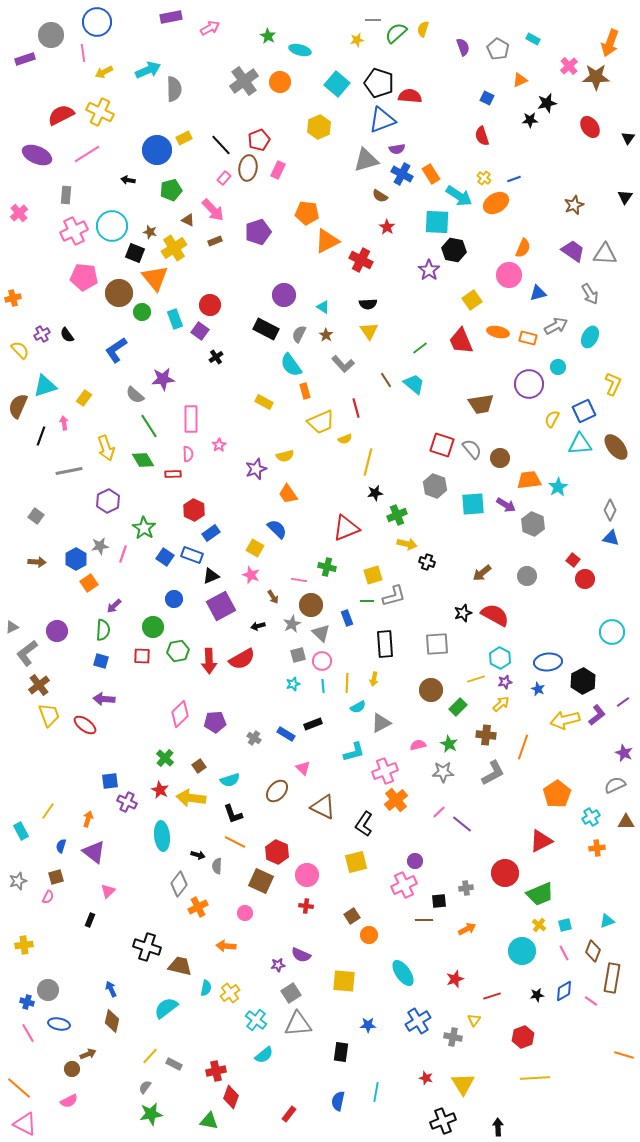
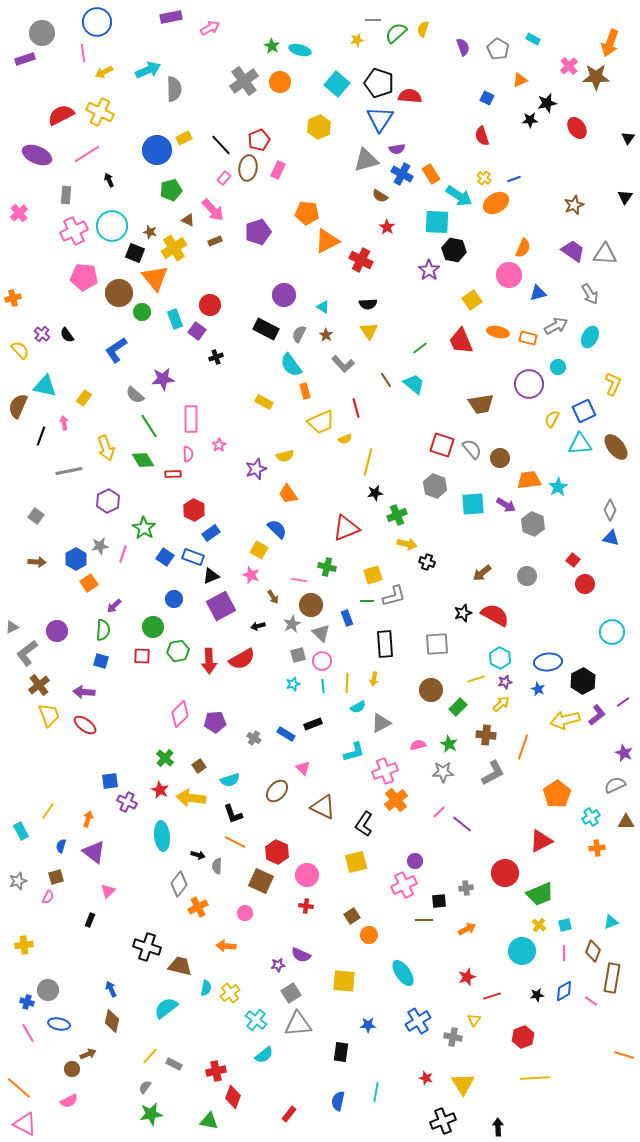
gray circle at (51, 35): moved 9 px left, 2 px up
green star at (268, 36): moved 4 px right, 10 px down
blue triangle at (382, 120): moved 2 px left, 1 px up; rotated 36 degrees counterclockwise
red ellipse at (590, 127): moved 13 px left, 1 px down
black arrow at (128, 180): moved 19 px left; rotated 56 degrees clockwise
purple square at (200, 331): moved 3 px left
purple cross at (42, 334): rotated 21 degrees counterclockwise
black cross at (216, 357): rotated 16 degrees clockwise
cyan triangle at (45, 386): rotated 30 degrees clockwise
yellow square at (255, 548): moved 4 px right, 2 px down
blue rectangle at (192, 555): moved 1 px right, 2 px down
red circle at (585, 579): moved 5 px down
purple arrow at (104, 699): moved 20 px left, 7 px up
cyan triangle at (607, 921): moved 4 px right, 1 px down
pink line at (564, 953): rotated 28 degrees clockwise
red star at (455, 979): moved 12 px right, 2 px up
red diamond at (231, 1097): moved 2 px right
